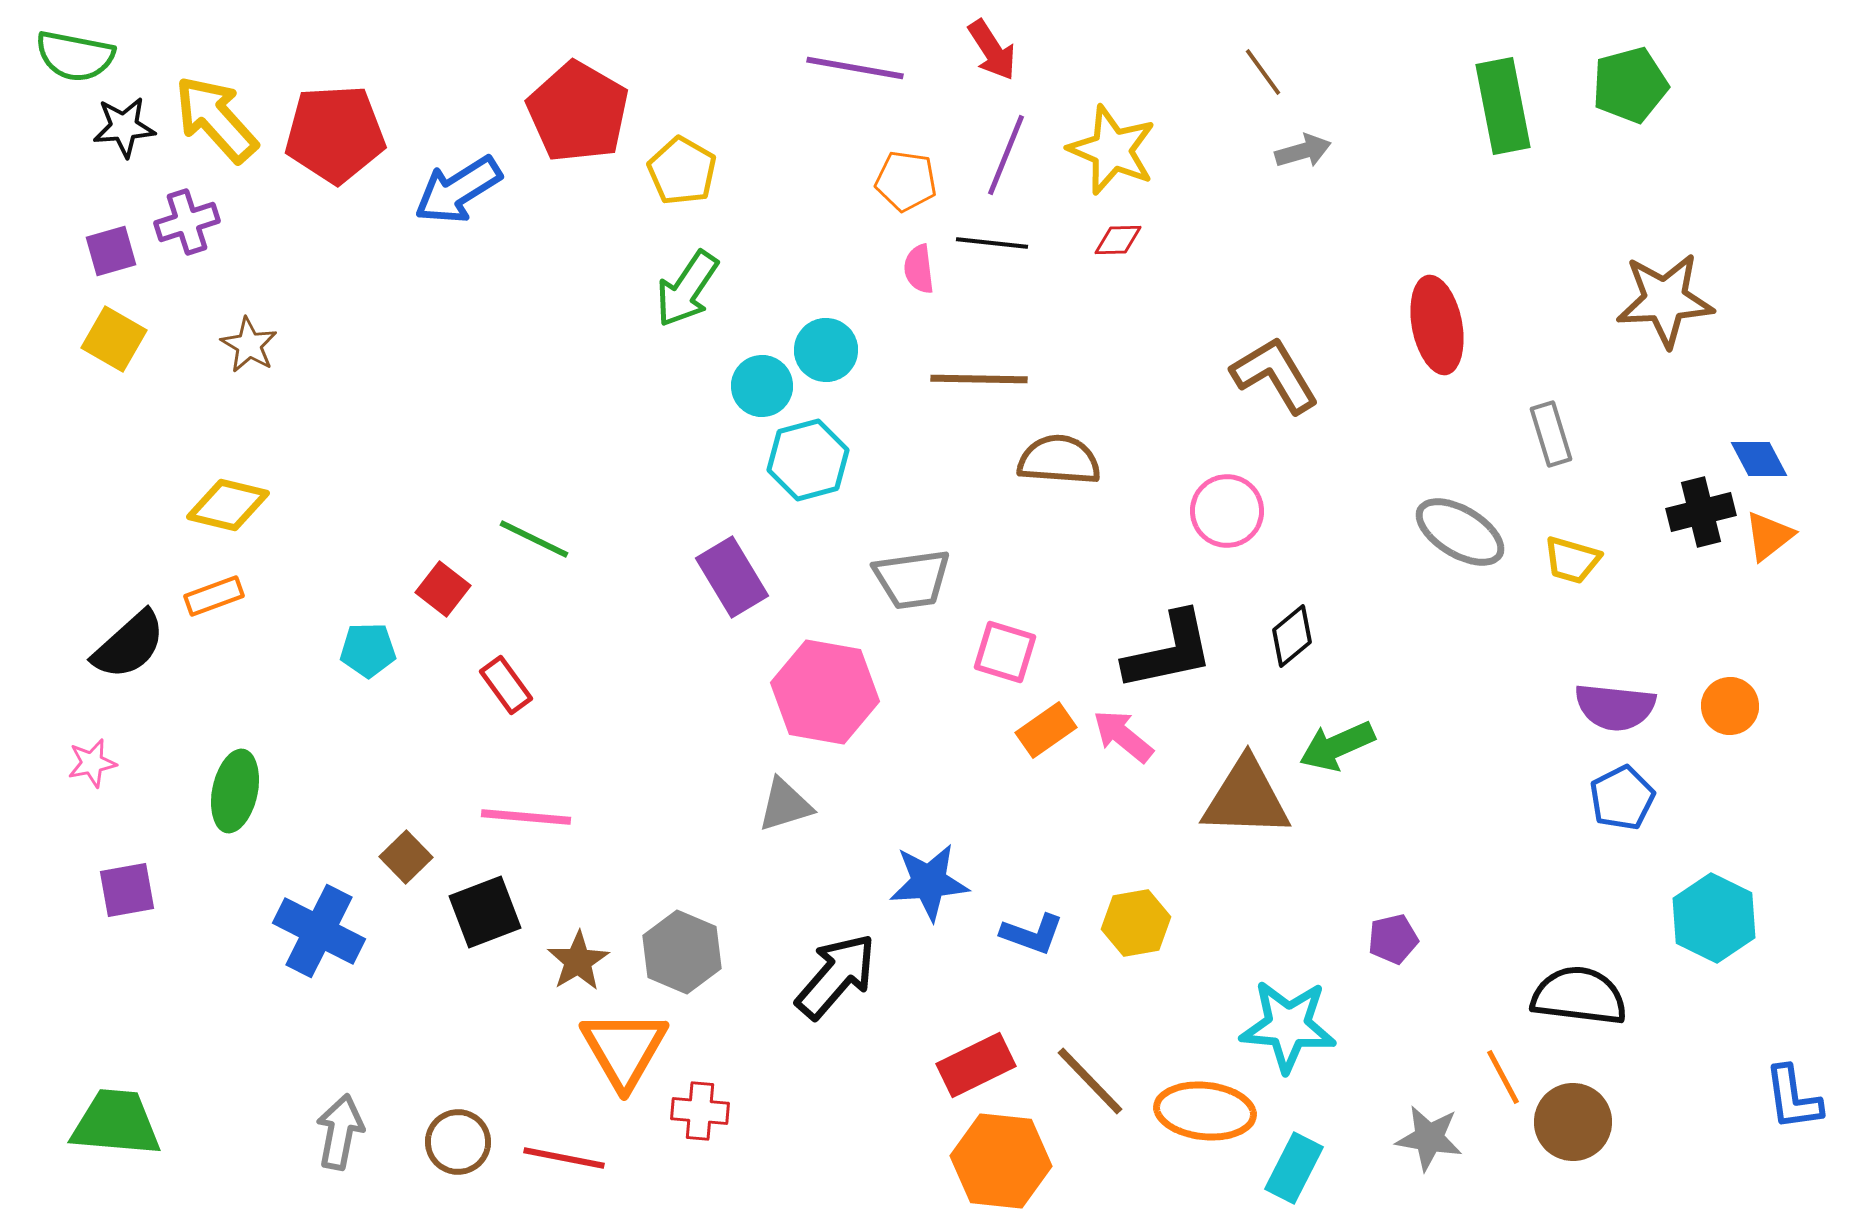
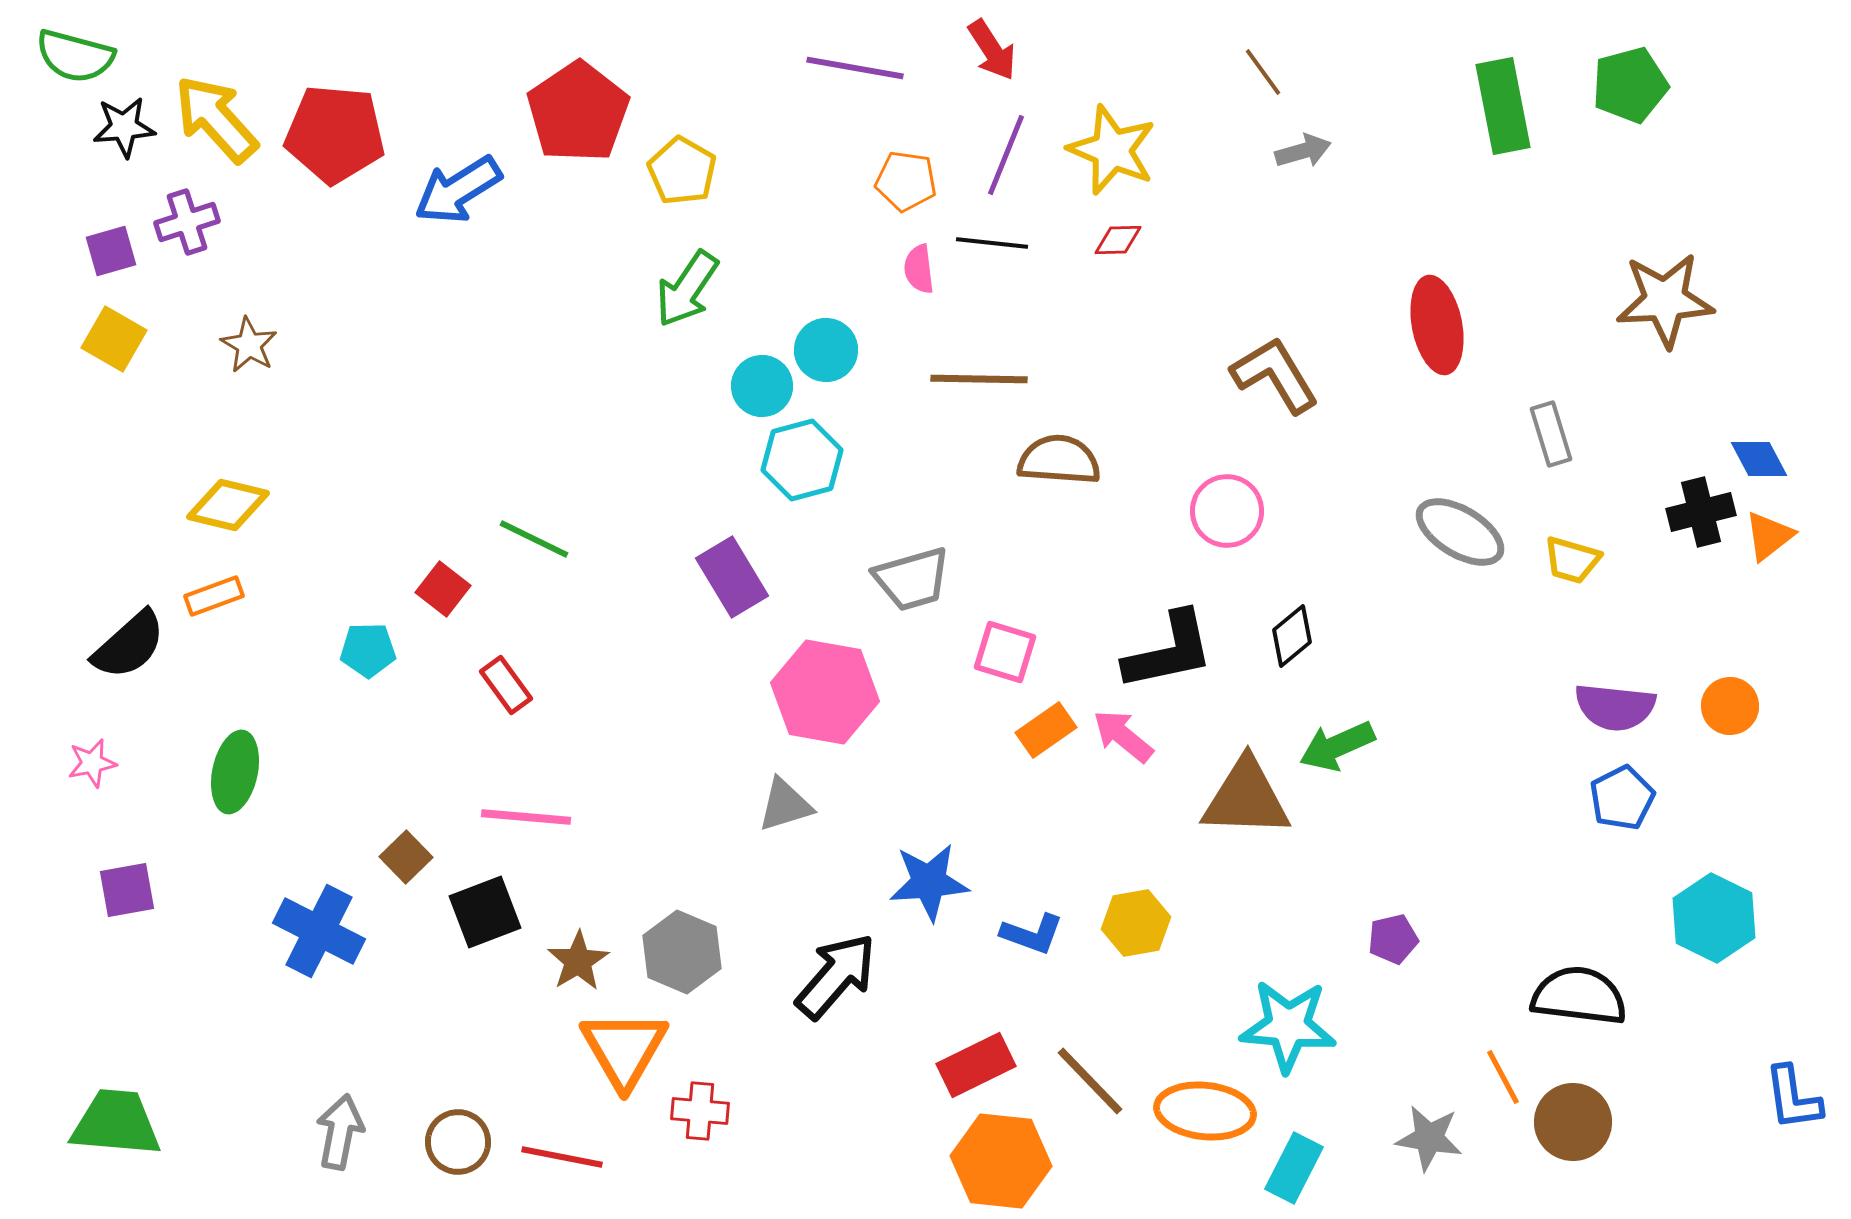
green semicircle at (75, 56): rotated 4 degrees clockwise
red pentagon at (578, 112): rotated 8 degrees clockwise
red pentagon at (335, 134): rotated 8 degrees clockwise
cyan hexagon at (808, 460): moved 6 px left
gray trapezoid at (912, 579): rotated 8 degrees counterclockwise
green ellipse at (235, 791): moved 19 px up
red line at (564, 1158): moved 2 px left, 1 px up
